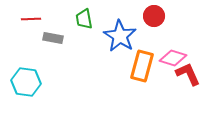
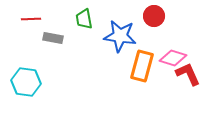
blue star: rotated 24 degrees counterclockwise
